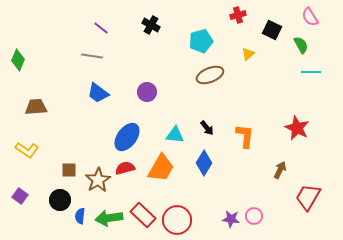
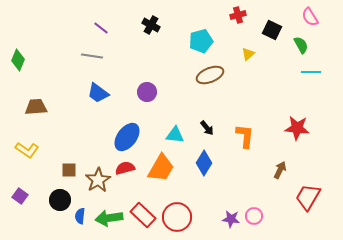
red star: rotated 20 degrees counterclockwise
red circle: moved 3 px up
